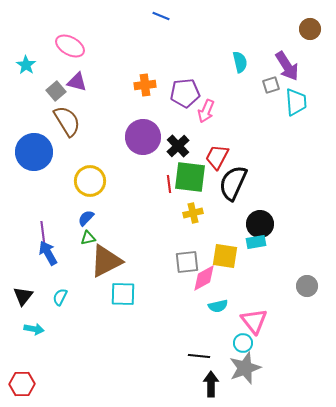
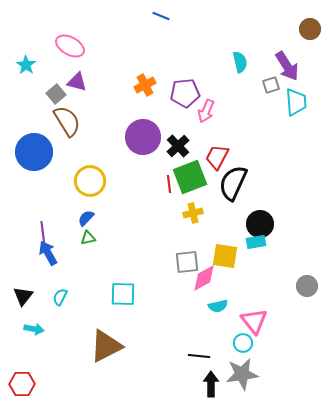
orange cross at (145, 85): rotated 20 degrees counterclockwise
gray square at (56, 91): moved 3 px down
green square at (190, 177): rotated 28 degrees counterclockwise
brown triangle at (106, 261): moved 85 px down
gray star at (245, 368): moved 3 px left, 6 px down; rotated 12 degrees clockwise
